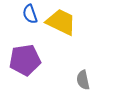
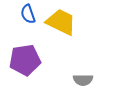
blue semicircle: moved 2 px left
gray semicircle: rotated 78 degrees counterclockwise
